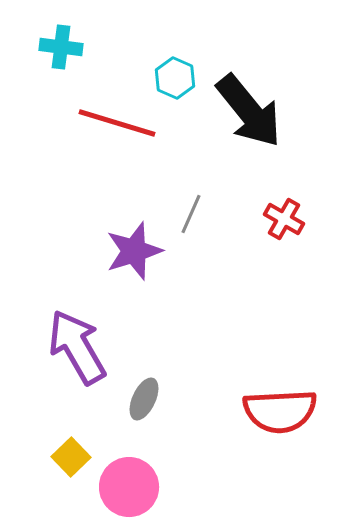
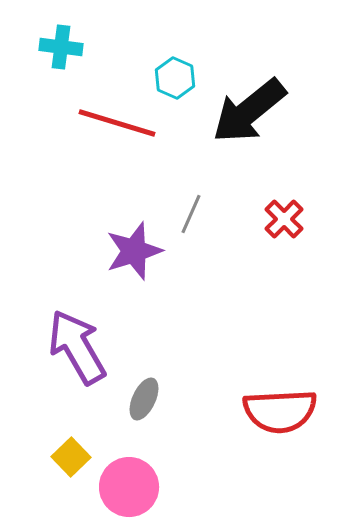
black arrow: rotated 90 degrees clockwise
red cross: rotated 15 degrees clockwise
